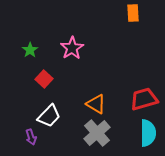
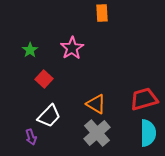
orange rectangle: moved 31 px left
